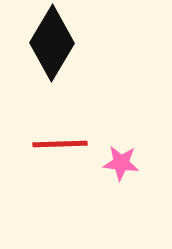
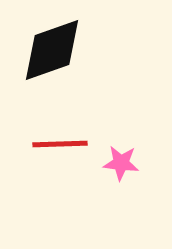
black diamond: moved 7 px down; rotated 40 degrees clockwise
